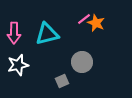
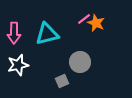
gray circle: moved 2 px left
